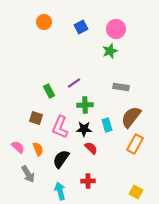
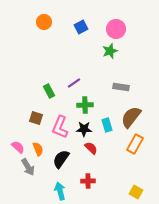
gray arrow: moved 7 px up
